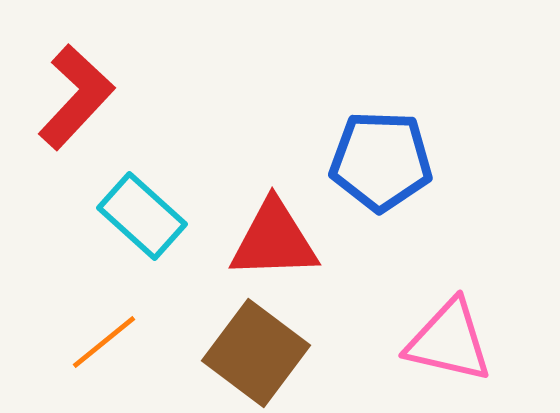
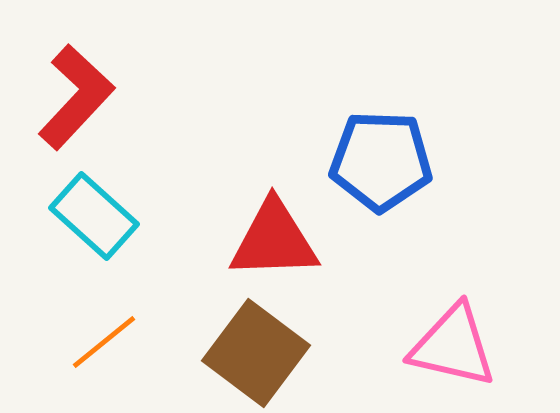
cyan rectangle: moved 48 px left
pink triangle: moved 4 px right, 5 px down
